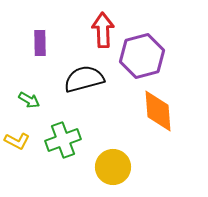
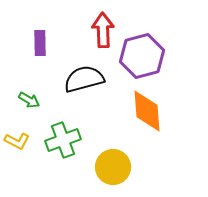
orange diamond: moved 11 px left
